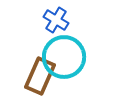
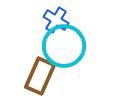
cyan circle: moved 11 px up
